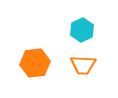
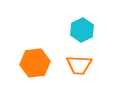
orange trapezoid: moved 4 px left
